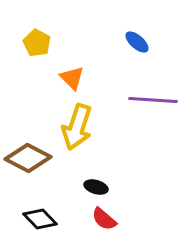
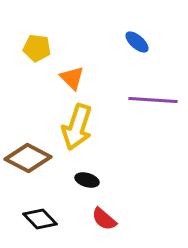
yellow pentagon: moved 5 px down; rotated 20 degrees counterclockwise
black ellipse: moved 9 px left, 7 px up
